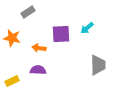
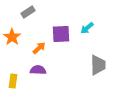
orange star: moved 1 px up; rotated 24 degrees clockwise
orange arrow: rotated 128 degrees clockwise
yellow rectangle: moved 1 px right; rotated 56 degrees counterclockwise
